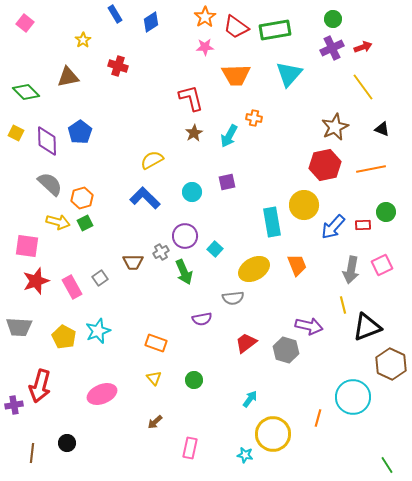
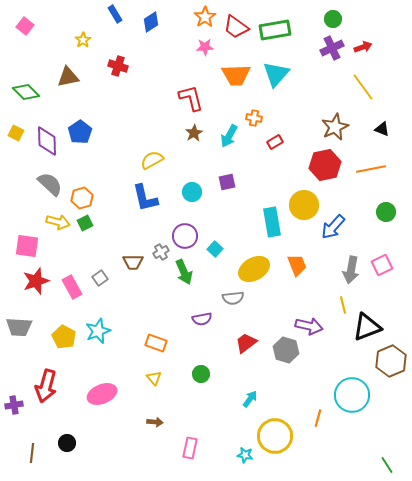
pink square at (25, 23): moved 3 px down
cyan triangle at (289, 74): moved 13 px left
blue L-shape at (145, 198): rotated 148 degrees counterclockwise
red rectangle at (363, 225): moved 88 px left, 83 px up; rotated 28 degrees counterclockwise
brown hexagon at (391, 364): moved 3 px up; rotated 12 degrees clockwise
green circle at (194, 380): moved 7 px right, 6 px up
red arrow at (40, 386): moved 6 px right
cyan circle at (353, 397): moved 1 px left, 2 px up
brown arrow at (155, 422): rotated 133 degrees counterclockwise
yellow circle at (273, 434): moved 2 px right, 2 px down
